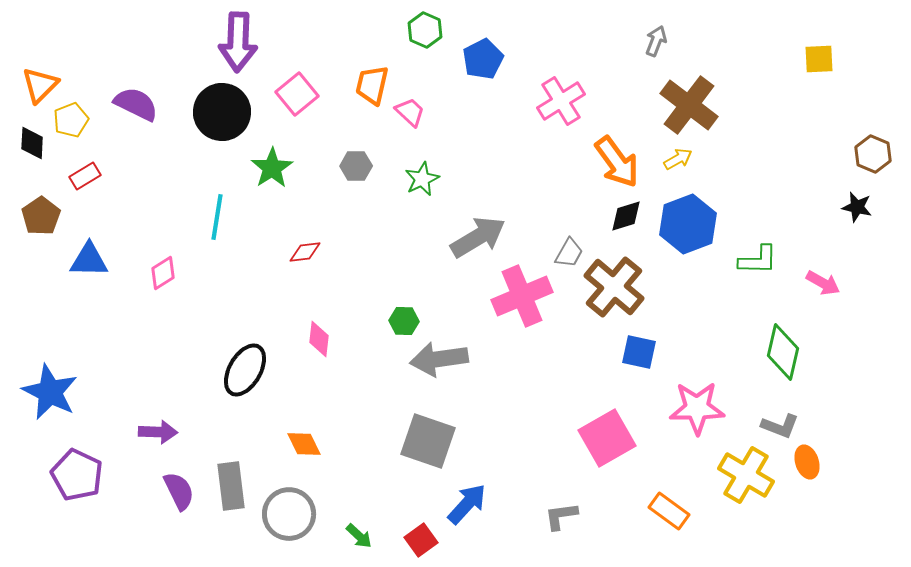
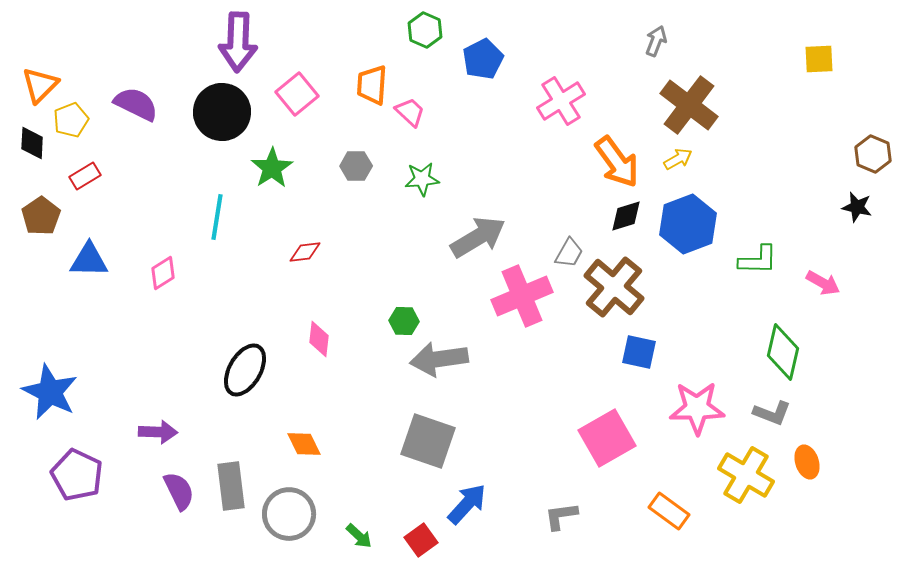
orange trapezoid at (372, 85): rotated 9 degrees counterclockwise
green star at (422, 179): rotated 20 degrees clockwise
gray L-shape at (780, 426): moved 8 px left, 13 px up
